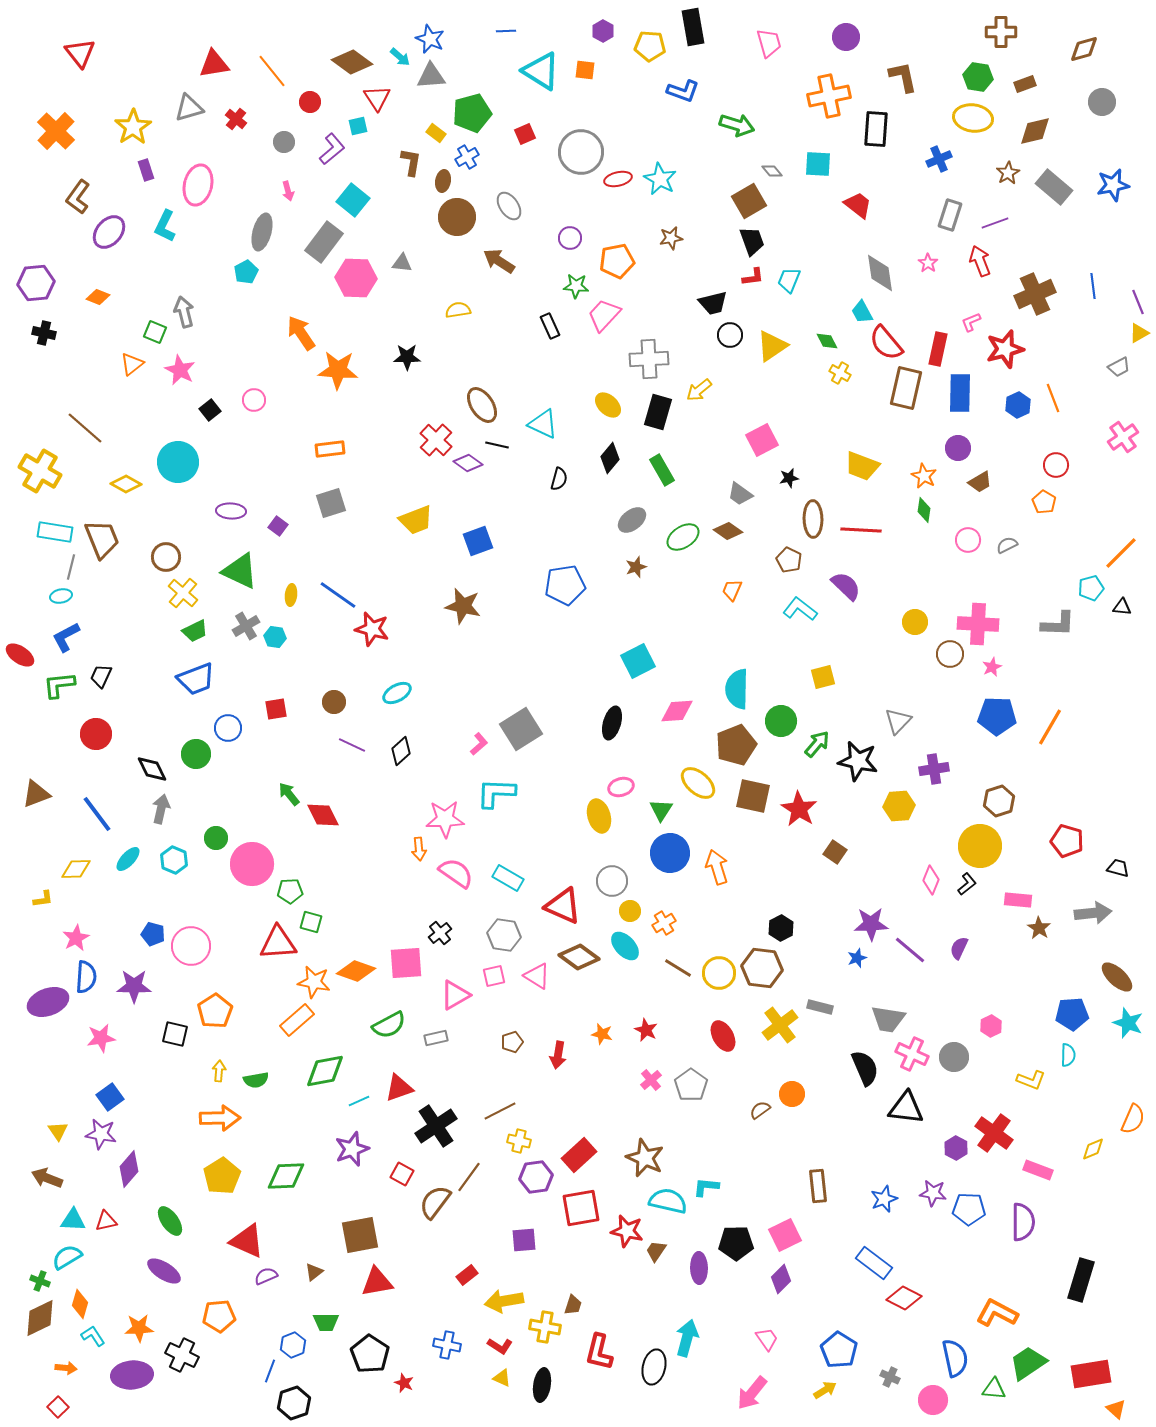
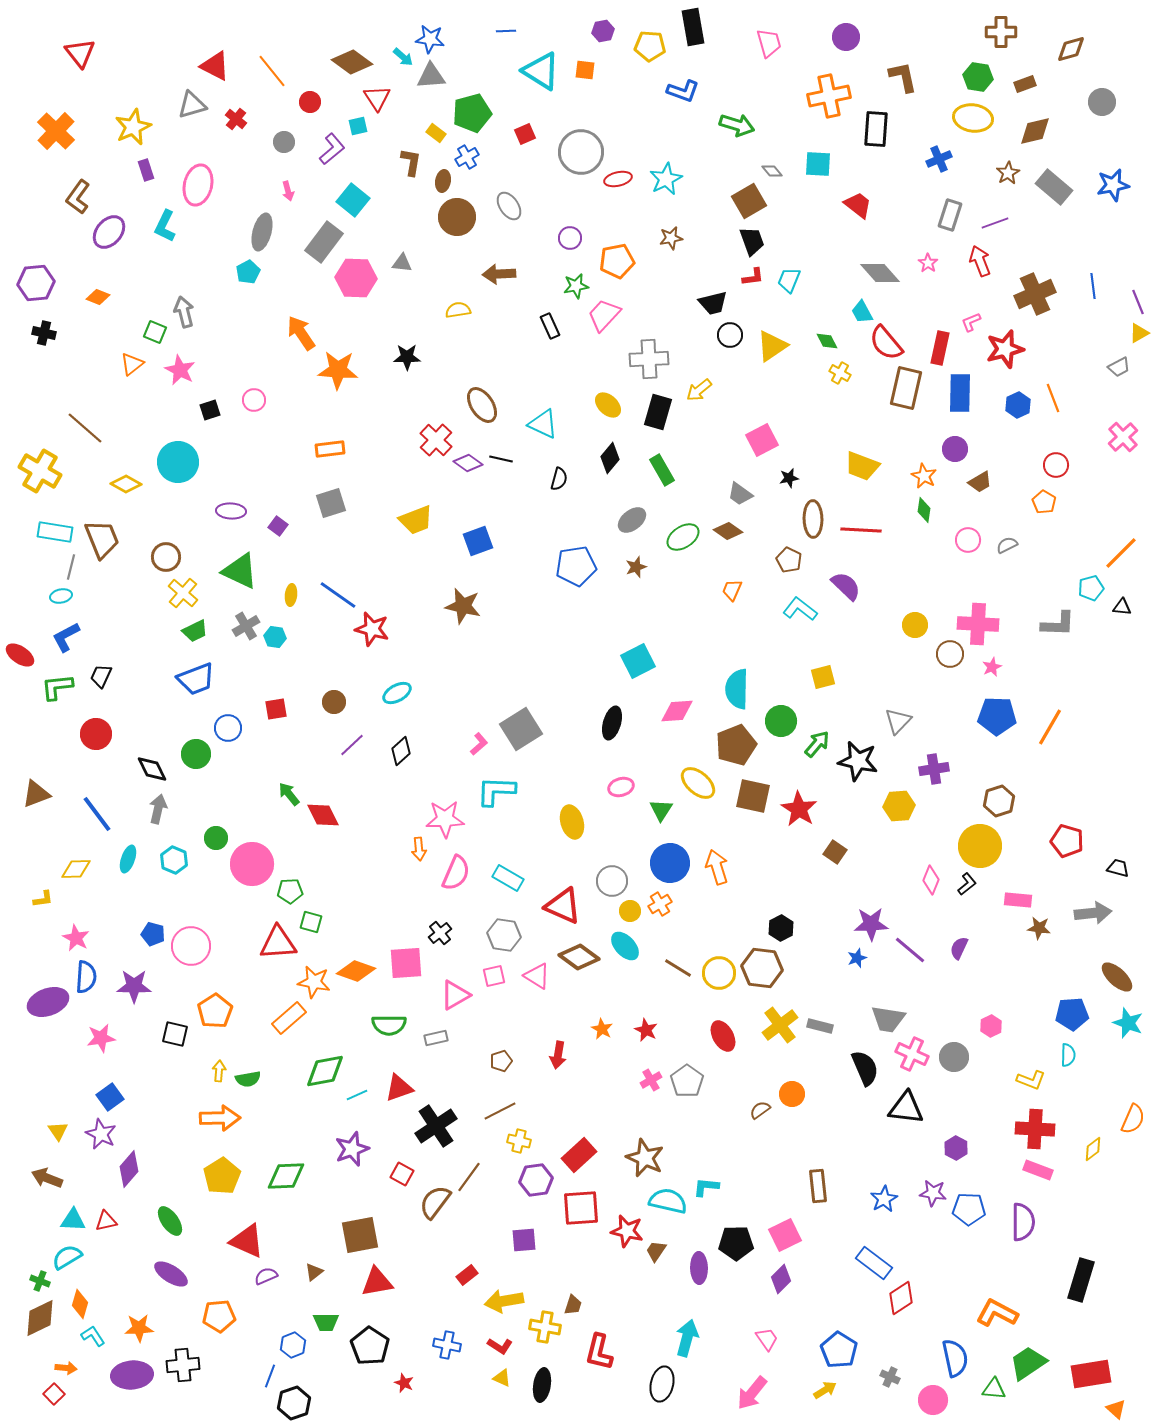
purple hexagon at (603, 31): rotated 20 degrees clockwise
blue star at (430, 39): rotated 16 degrees counterclockwise
brown diamond at (1084, 49): moved 13 px left
cyan arrow at (400, 57): moved 3 px right
red triangle at (214, 64): moved 1 px right, 2 px down; rotated 36 degrees clockwise
gray triangle at (189, 108): moved 3 px right, 3 px up
yellow star at (133, 127): rotated 9 degrees clockwise
cyan star at (660, 179): moved 6 px right; rotated 16 degrees clockwise
brown arrow at (499, 261): moved 13 px down; rotated 36 degrees counterclockwise
cyan pentagon at (246, 272): moved 2 px right
gray diamond at (880, 273): rotated 33 degrees counterclockwise
green star at (576, 286): rotated 15 degrees counterclockwise
red rectangle at (938, 349): moved 2 px right, 1 px up
black square at (210, 410): rotated 20 degrees clockwise
pink cross at (1123, 437): rotated 8 degrees counterclockwise
black line at (497, 445): moved 4 px right, 14 px down
purple circle at (958, 448): moved 3 px left, 1 px down
blue pentagon at (565, 585): moved 11 px right, 19 px up
yellow circle at (915, 622): moved 3 px down
green L-shape at (59, 685): moved 2 px left, 2 px down
purple line at (352, 745): rotated 68 degrees counterclockwise
cyan L-shape at (496, 793): moved 2 px up
gray arrow at (161, 809): moved 3 px left
yellow ellipse at (599, 816): moved 27 px left, 6 px down
blue circle at (670, 853): moved 10 px down
cyan ellipse at (128, 859): rotated 24 degrees counterclockwise
pink semicircle at (456, 873): rotated 78 degrees clockwise
orange cross at (664, 923): moved 4 px left, 19 px up
brown star at (1039, 928): rotated 25 degrees counterclockwise
pink star at (76, 938): rotated 16 degrees counterclockwise
gray rectangle at (820, 1007): moved 19 px down
orange rectangle at (297, 1020): moved 8 px left, 2 px up
green semicircle at (389, 1025): rotated 28 degrees clockwise
orange star at (602, 1034): moved 5 px up; rotated 15 degrees clockwise
brown pentagon at (512, 1042): moved 11 px left, 19 px down
green semicircle at (256, 1080): moved 8 px left, 1 px up
pink cross at (651, 1080): rotated 10 degrees clockwise
gray pentagon at (691, 1085): moved 4 px left, 4 px up
cyan line at (359, 1101): moved 2 px left, 6 px up
red cross at (994, 1133): moved 41 px right, 4 px up; rotated 33 degrees counterclockwise
purple star at (101, 1134): rotated 16 degrees clockwise
yellow diamond at (1093, 1149): rotated 15 degrees counterclockwise
purple hexagon at (536, 1177): moved 3 px down
blue star at (884, 1199): rotated 8 degrees counterclockwise
red square at (581, 1208): rotated 6 degrees clockwise
purple ellipse at (164, 1271): moved 7 px right, 3 px down
red diamond at (904, 1298): moved 3 px left; rotated 60 degrees counterclockwise
black pentagon at (370, 1354): moved 8 px up
black cross at (182, 1355): moved 1 px right, 10 px down; rotated 32 degrees counterclockwise
black ellipse at (654, 1367): moved 8 px right, 17 px down
blue line at (270, 1371): moved 5 px down
red square at (58, 1407): moved 4 px left, 13 px up
